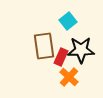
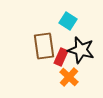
cyan square: rotated 18 degrees counterclockwise
black star: rotated 16 degrees clockwise
